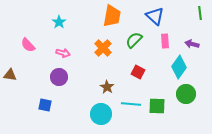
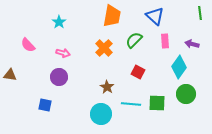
orange cross: moved 1 px right
green square: moved 3 px up
